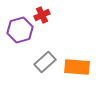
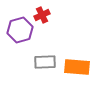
gray rectangle: rotated 40 degrees clockwise
